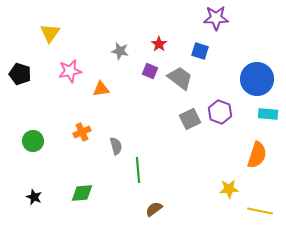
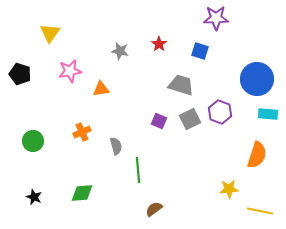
purple square: moved 9 px right, 50 px down
gray trapezoid: moved 1 px right, 7 px down; rotated 20 degrees counterclockwise
